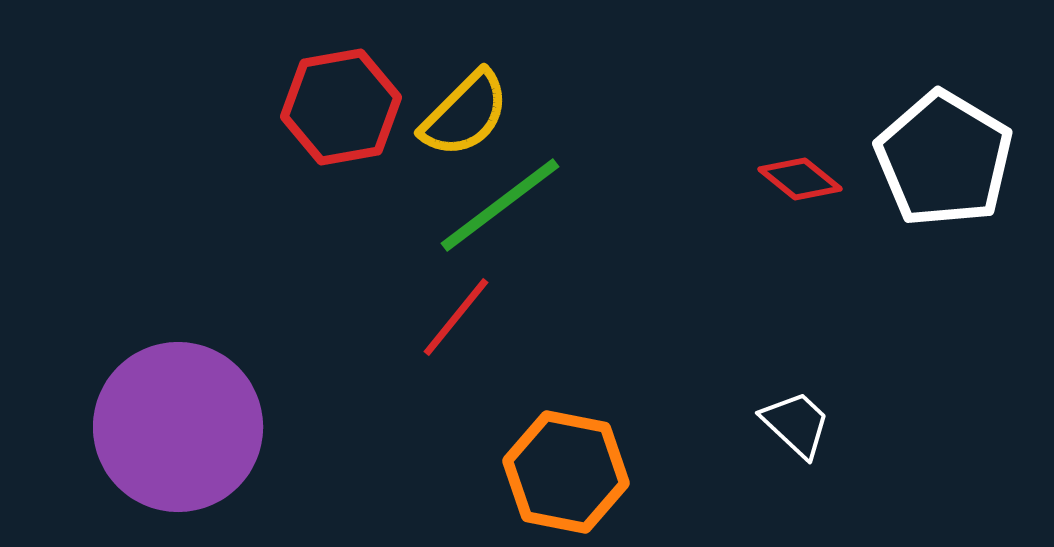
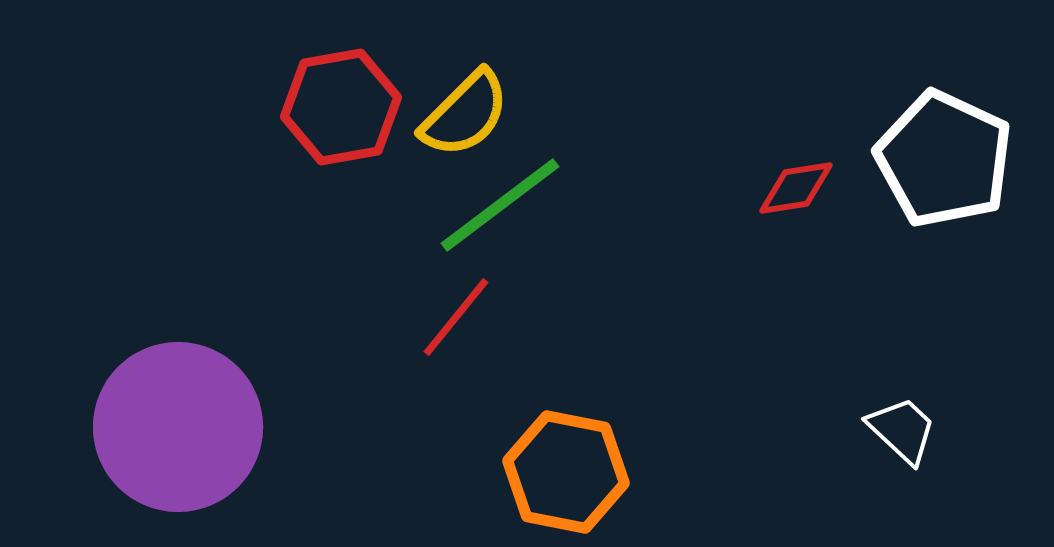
white pentagon: rotated 6 degrees counterclockwise
red diamond: moved 4 px left, 9 px down; rotated 48 degrees counterclockwise
white trapezoid: moved 106 px right, 6 px down
